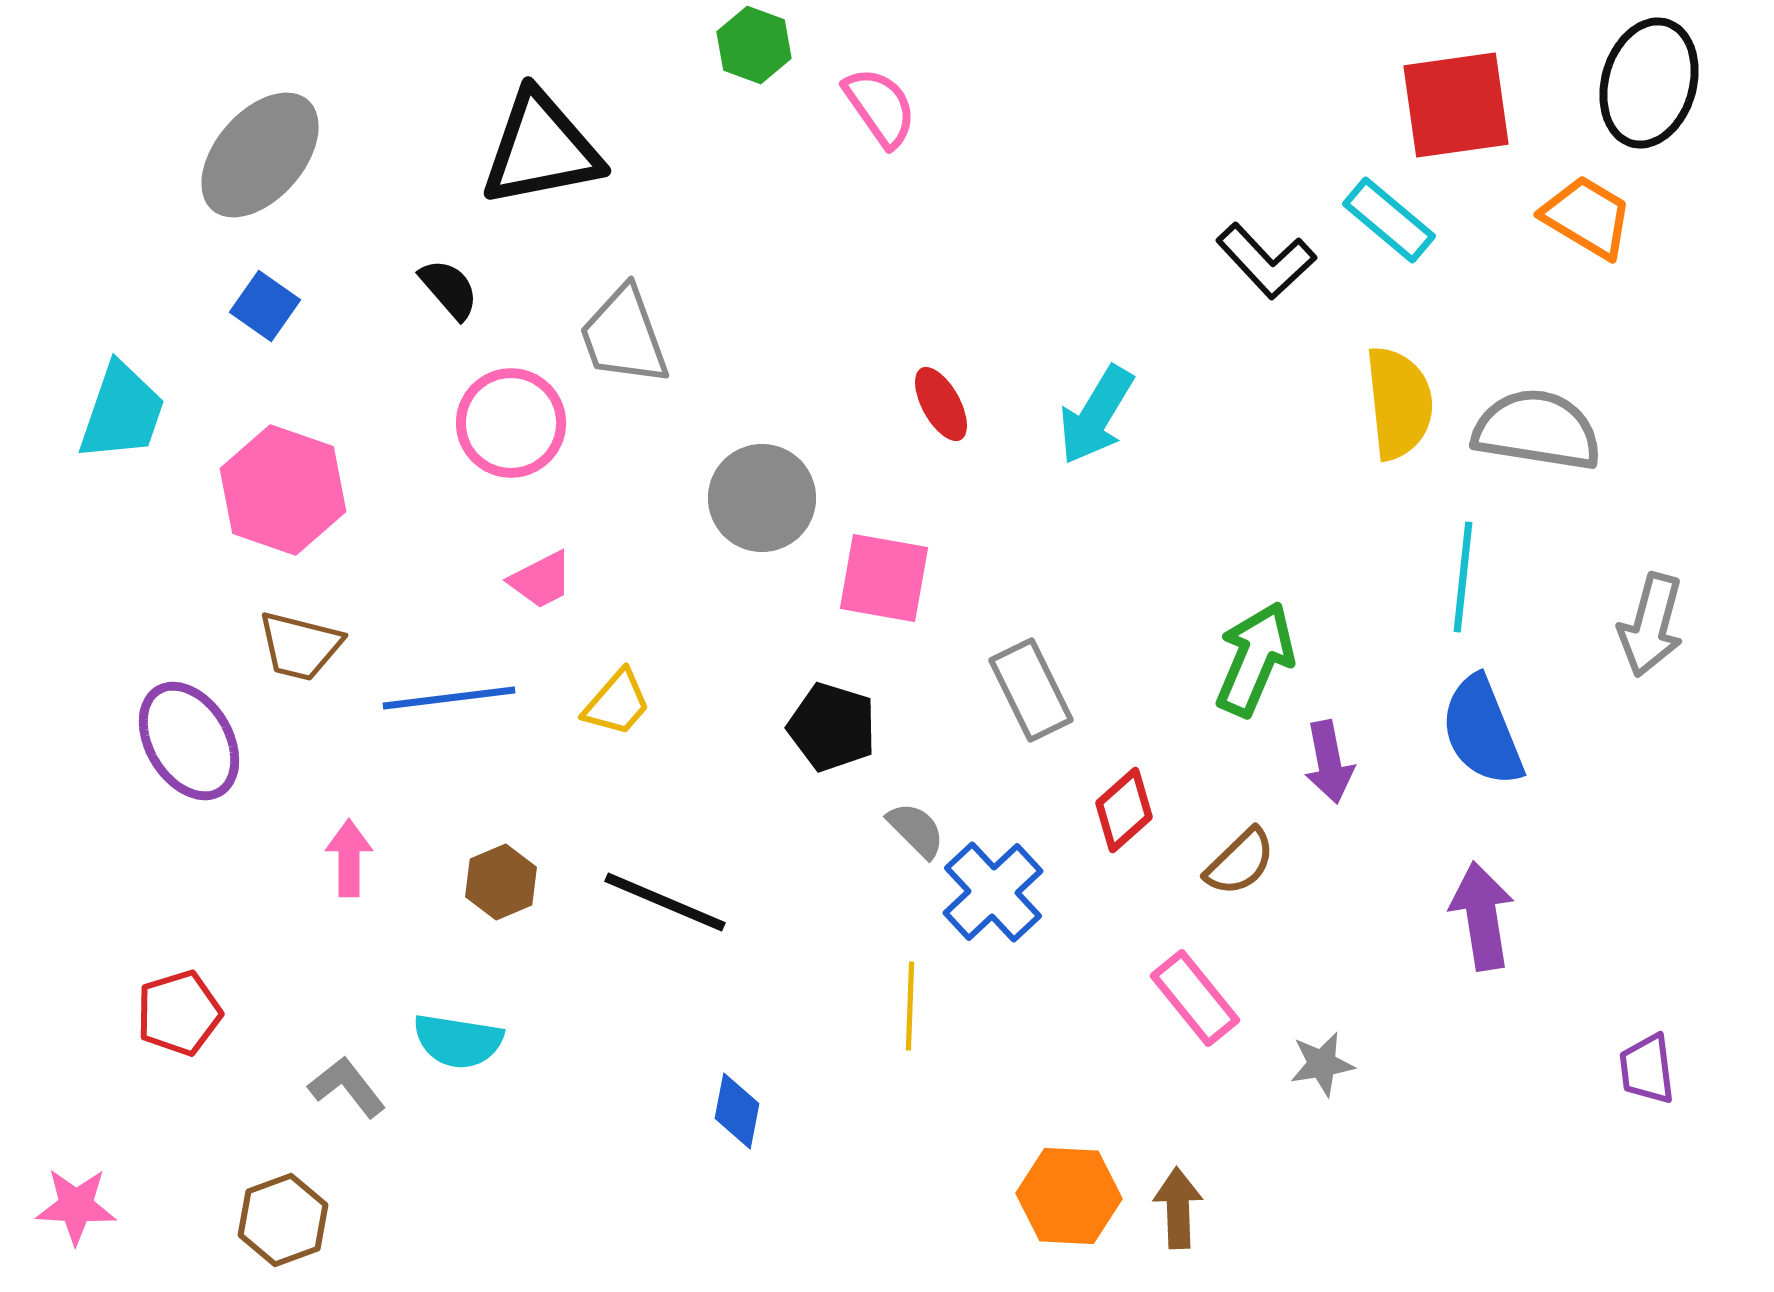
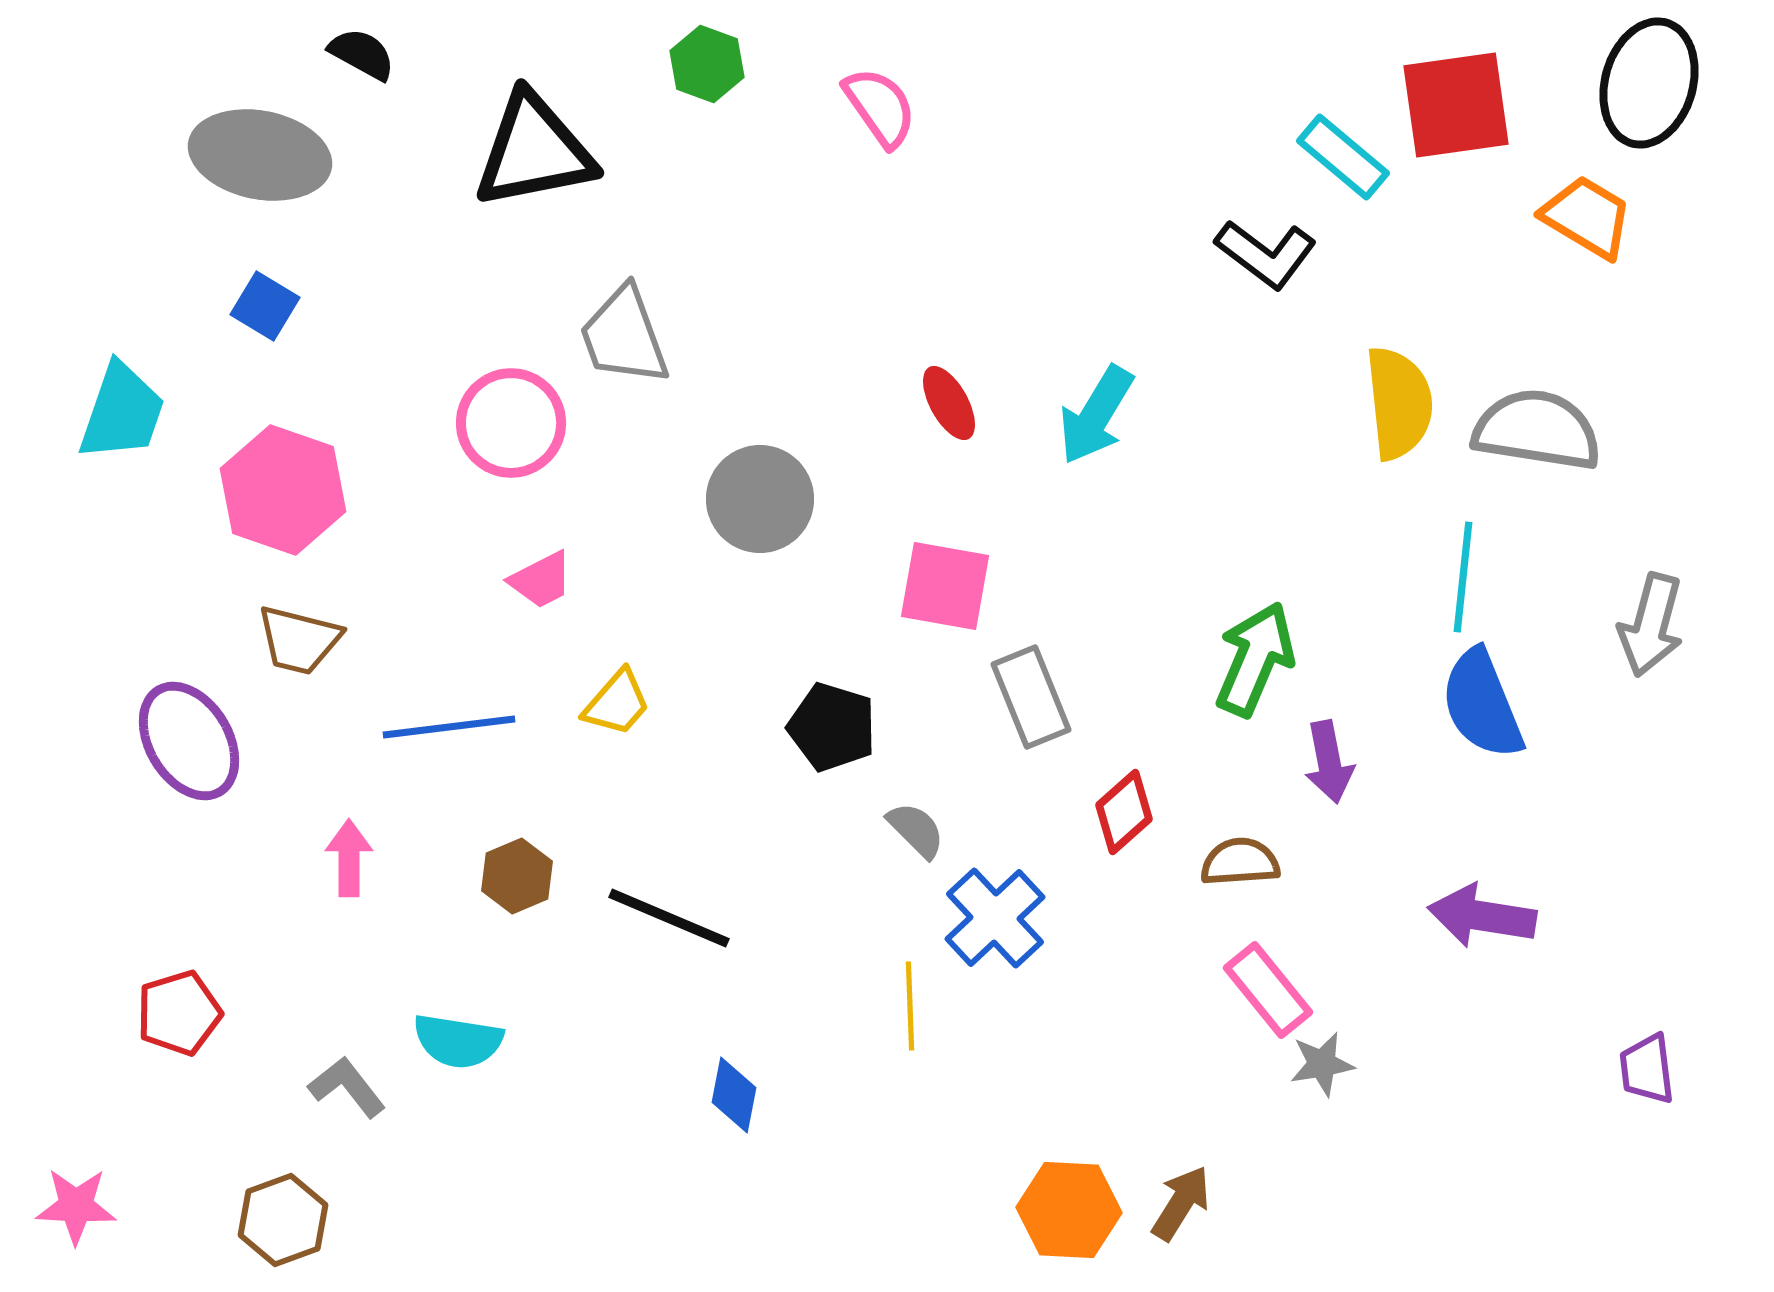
green hexagon at (754, 45): moved 47 px left, 19 px down
black triangle at (541, 149): moved 7 px left, 2 px down
gray ellipse at (260, 155): rotated 60 degrees clockwise
cyan rectangle at (1389, 220): moved 46 px left, 63 px up
black L-shape at (1266, 261): moved 7 px up; rotated 10 degrees counterclockwise
black semicircle at (449, 289): moved 87 px left, 235 px up; rotated 20 degrees counterclockwise
blue square at (265, 306): rotated 4 degrees counterclockwise
red ellipse at (941, 404): moved 8 px right, 1 px up
gray circle at (762, 498): moved 2 px left, 1 px down
pink square at (884, 578): moved 61 px right, 8 px down
brown trapezoid at (300, 646): moved 1 px left, 6 px up
gray rectangle at (1031, 690): moved 7 px down; rotated 4 degrees clockwise
blue line at (449, 698): moved 29 px down
blue semicircle at (1482, 731): moved 27 px up
red diamond at (1124, 810): moved 2 px down
brown semicircle at (1240, 862): rotated 140 degrees counterclockwise
brown hexagon at (501, 882): moved 16 px right, 6 px up
blue cross at (993, 892): moved 2 px right, 26 px down
black line at (665, 902): moved 4 px right, 16 px down
purple arrow at (1482, 916): rotated 72 degrees counterclockwise
pink rectangle at (1195, 998): moved 73 px right, 8 px up
yellow line at (910, 1006): rotated 4 degrees counterclockwise
blue diamond at (737, 1111): moved 3 px left, 16 px up
orange hexagon at (1069, 1196): moved 14 px down
brown arrow at (1178, 1208): moved 3 px right, 5 px up; rotated 34 degrees clockwise
